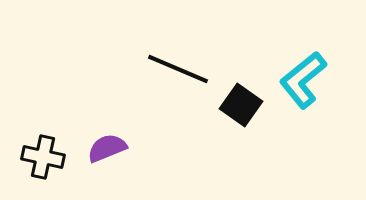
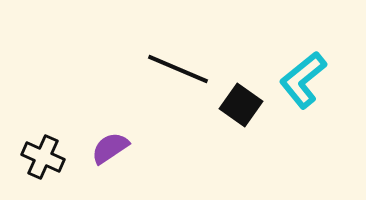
purple semicircle: moved 3 px right; rotated 12 degrees counterclockwise
black cross: rotated 12 degrees clockwise
